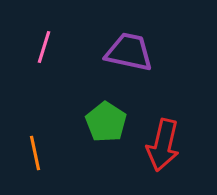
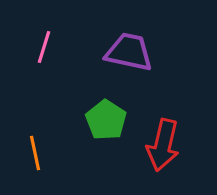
green pentagon: moved 2 px up
